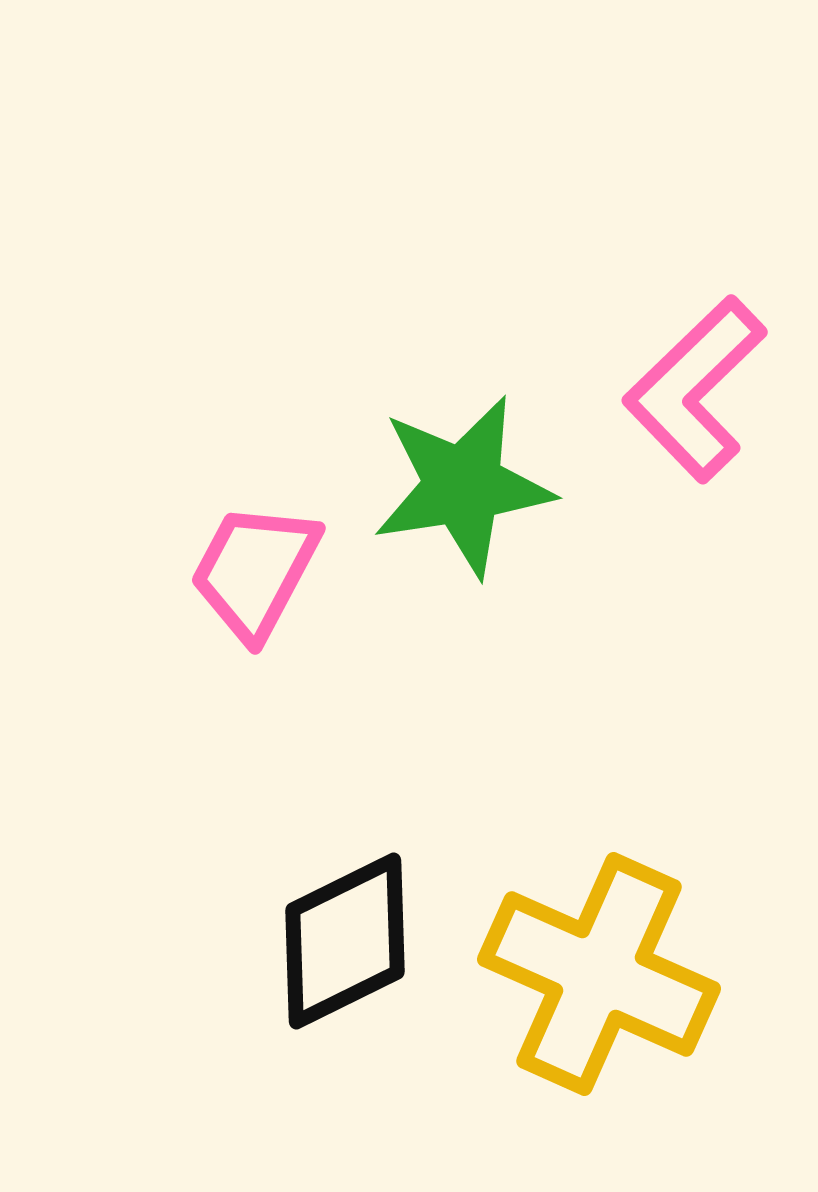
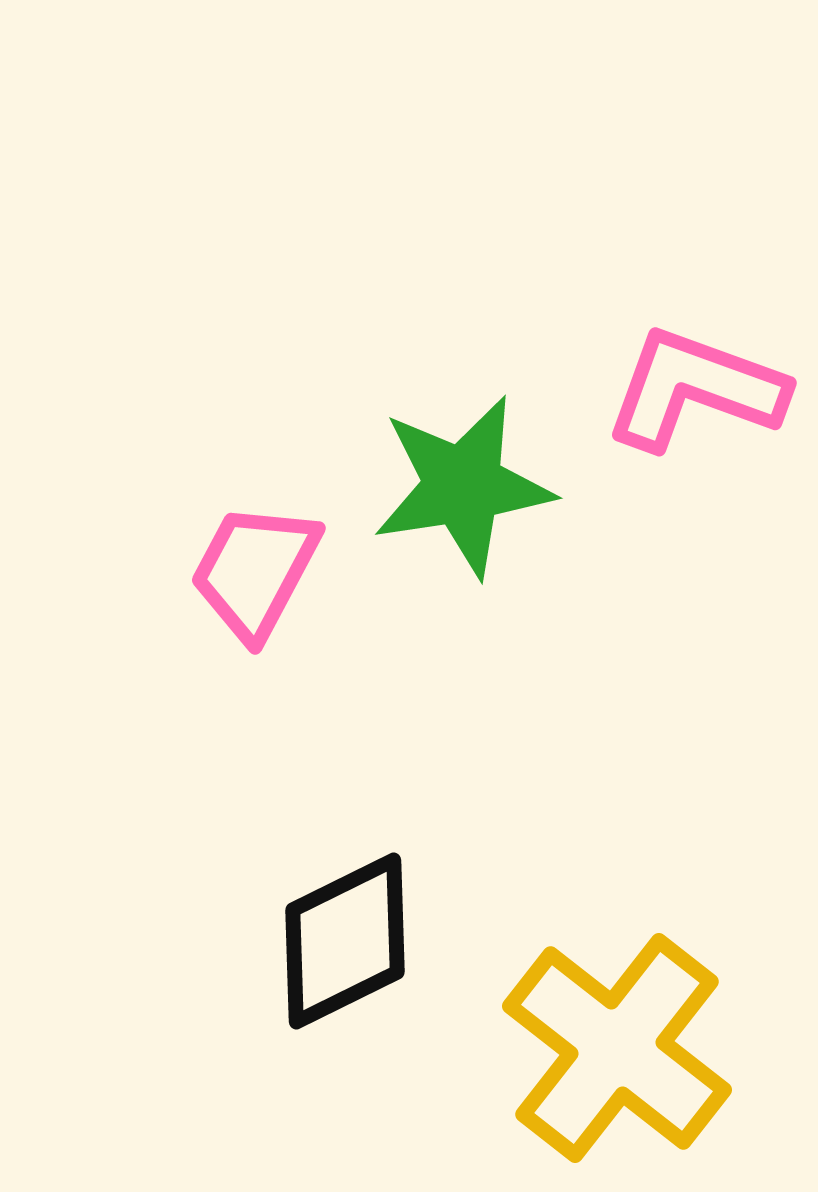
pink L-shape: rotated 64 degrees clockwise
yellow cross: moved 18 px right, 74 px down; rotated 14 degrees clockwise
